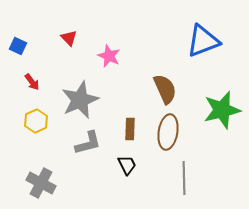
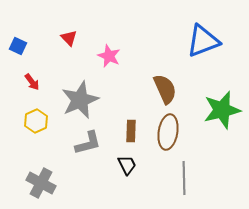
brown rectangle: moved 1 px right, 2 px down
